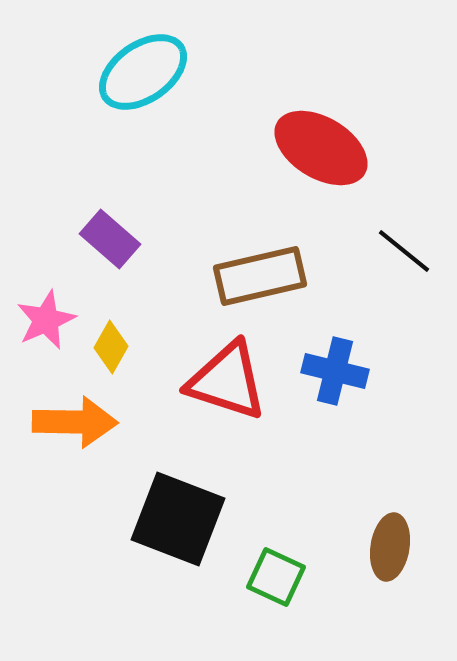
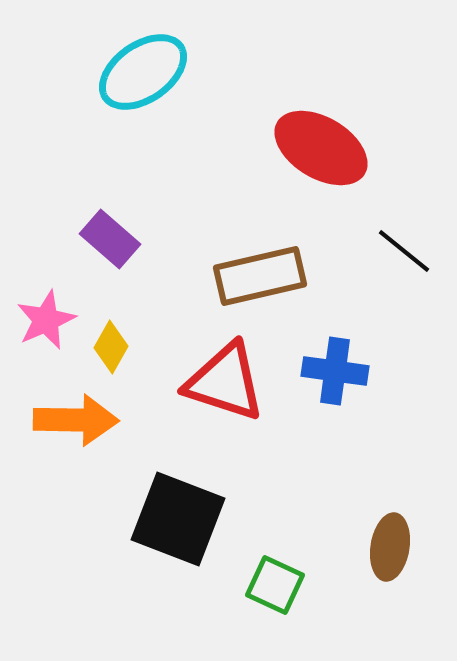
blue cross: rotated 6 degrees counterclockwise
red triangle: moved 2 px left, 1 px down
orange arrow: moved 1 px right, 2 px up
green square: moved 1 px left, 8 px down
